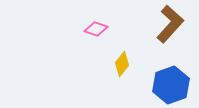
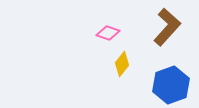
brown L-shape: moved 3 px left, 3 px down
pink diamond: moved 12 px right, 4 px down
